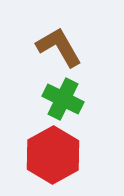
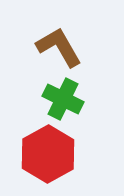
red hexagon: moved 5 px left, 1 px up
